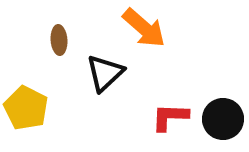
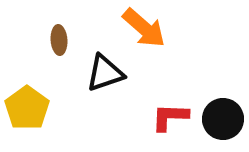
black triangle: rotated 24 degrees clockwise
yellow pentagon: moved 1 px right; rotated 9 degrees clockwise
